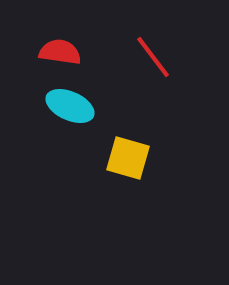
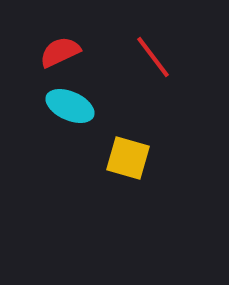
red semicircle: rotated 33 degrees counterclockwise
